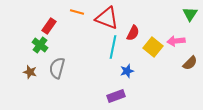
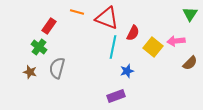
green cross: moved 1 px left, 2 px down
